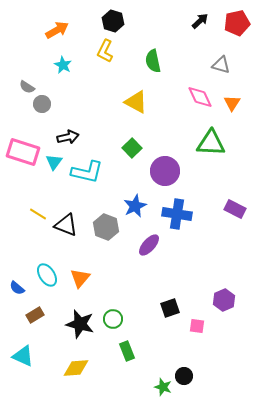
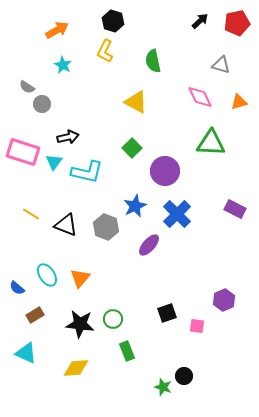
orange triangle at (232, 103): moved 7 px right, 1 px up; rotated 42 degrees clockwise
yellow line at (38, 214): moved 7 px left
blue cross at (177, 214): rotated 36 degrees clockwise
black square at (170, 308): moved 3 px left, 5 px down
black star at (80, 324): rotated 8 degrees counterclockwise
cyan triangle at (23, 356): moved 3 px right, 3 px up
